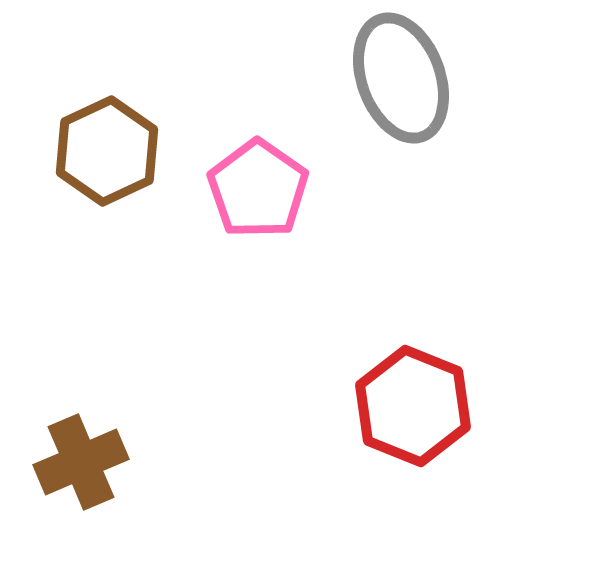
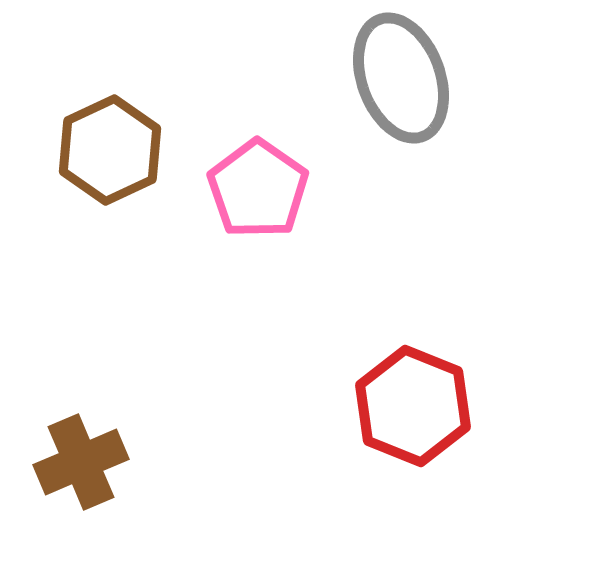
brown hexagon: moved 3 px right, 1 px up
